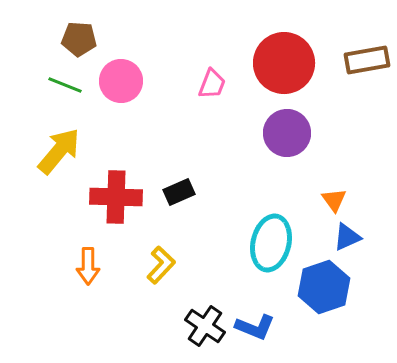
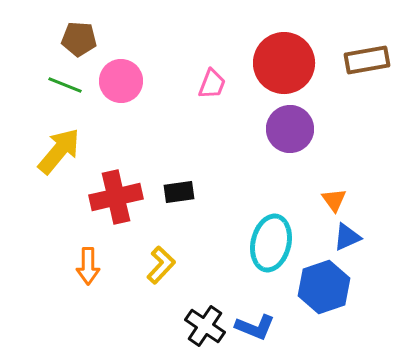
purple circle: moved 3 px right, 4 px up
black rectangle: rotated 16 degrees clockwise
red cross: rotated 15 degrees counterclockwise
